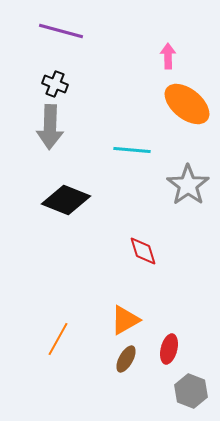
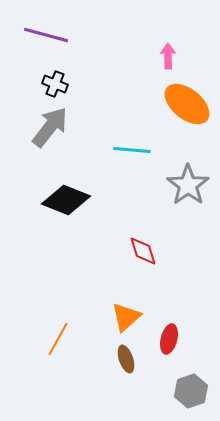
purple line: moved 15 px left, 4 px down
gray arrow: rotated 144 degrees counterclockwise
orange triangle: moved 1 px right, 3 px up; rotated 12 degrees counterclockwise
red ellipse: moved 10 px up
brown ellipse: rotated 48 degrees counterclockwise
gray hexagon: rotated 20 degrees clockwise
